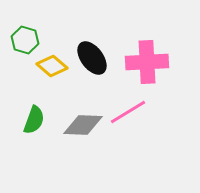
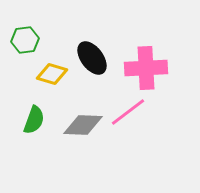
green hexagon: rotated 24 degrees counterclockwise
pink cross: moved 1 px left, 6 px down
yellow diamond: moved 8 px down; rotated 24 degrees counterclockwise
pink line: rotated 6 degrees counterclockwise
